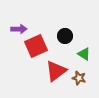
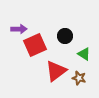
red square: moved 1 px left, 1 px up
